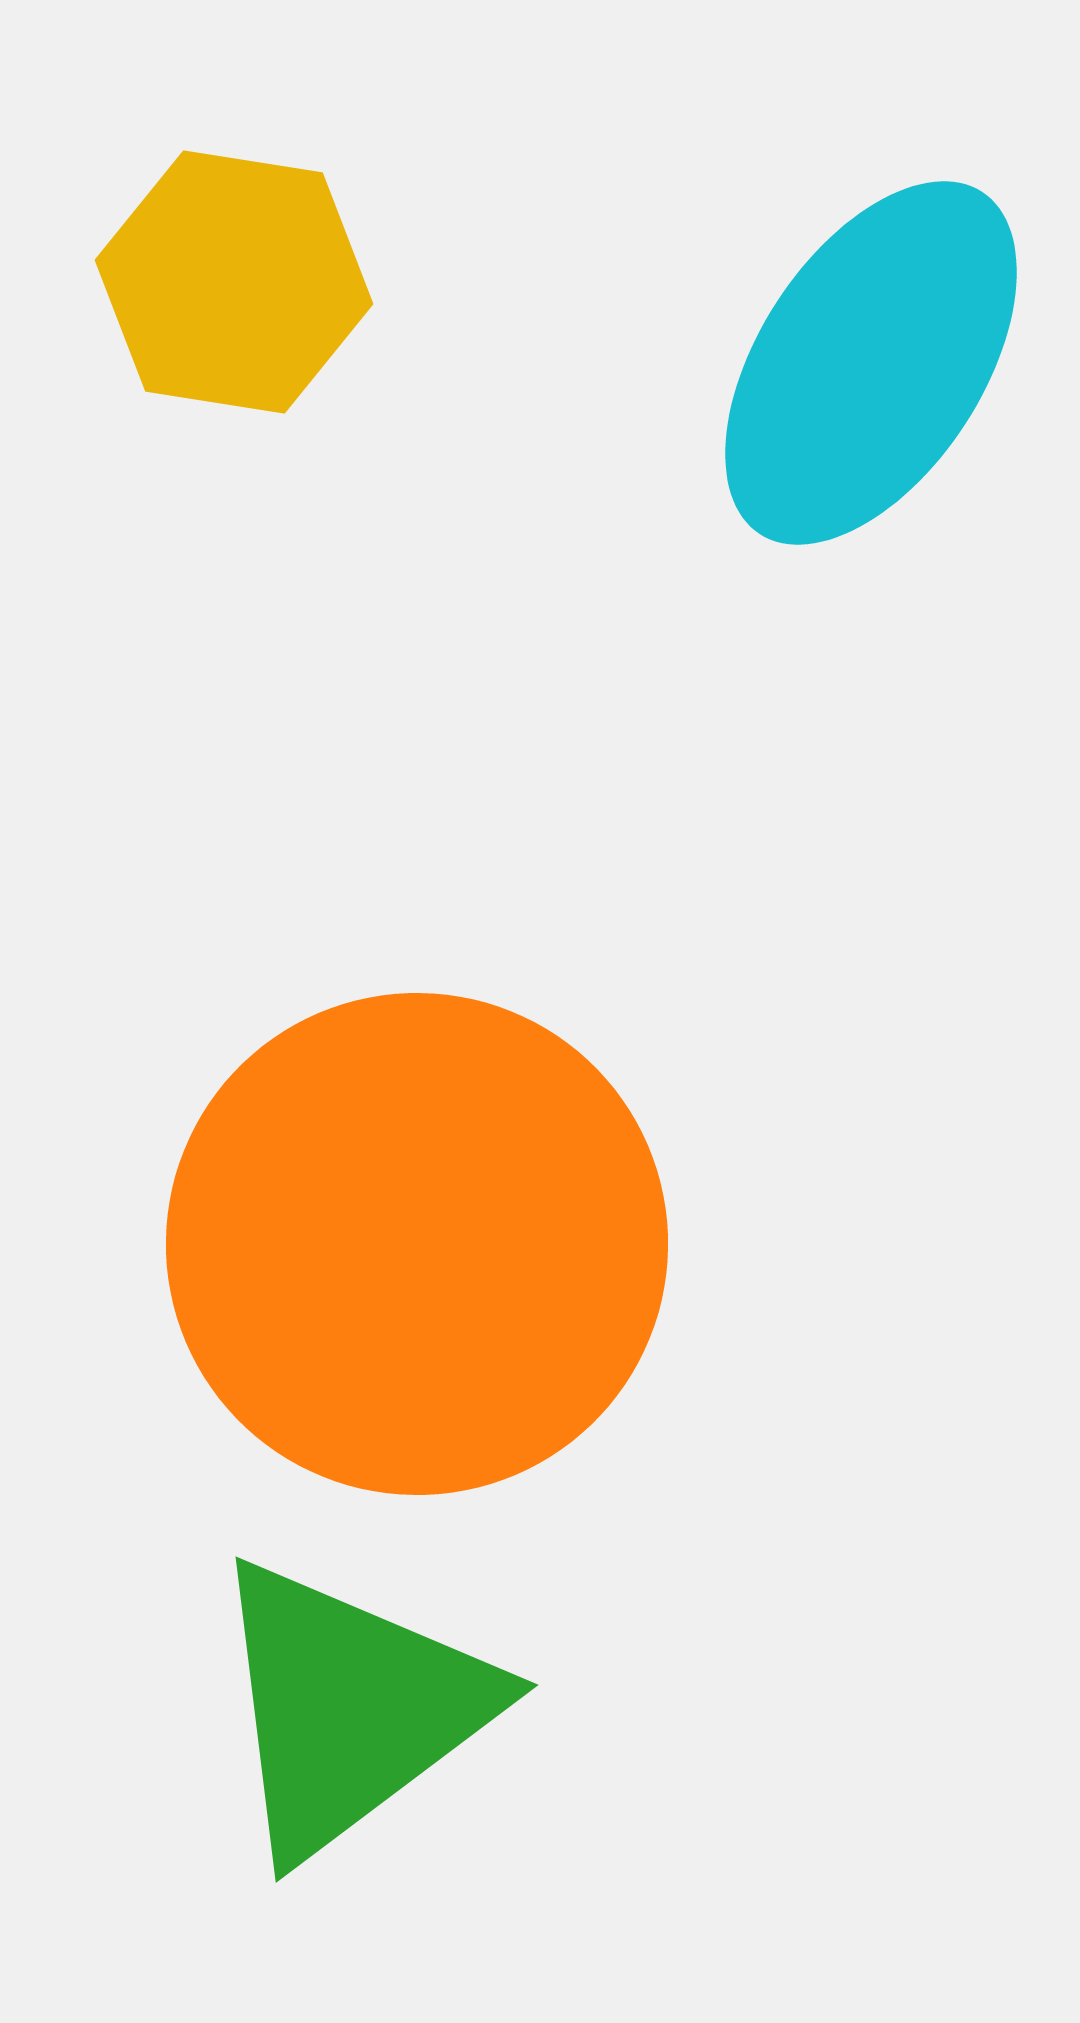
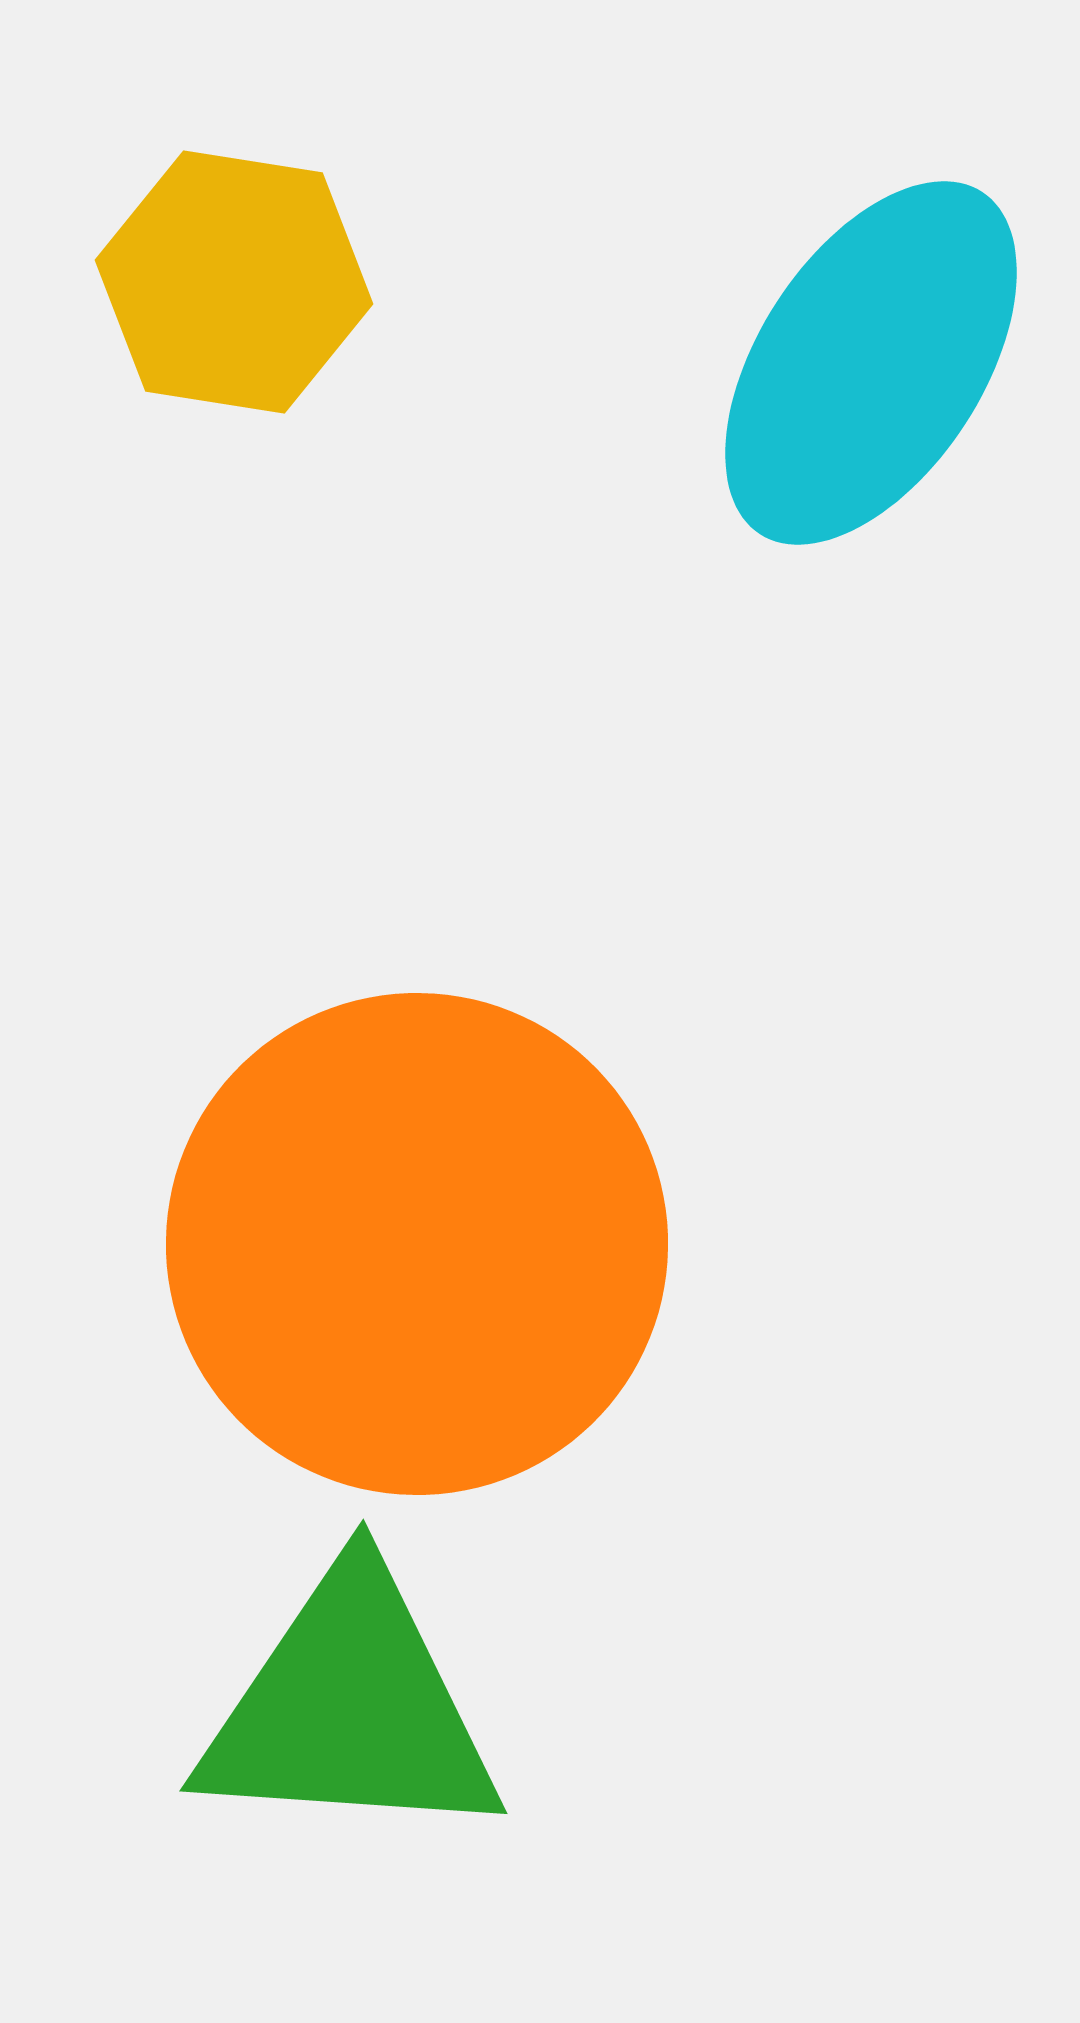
green triangle: rotated 41 degrees clockwise
